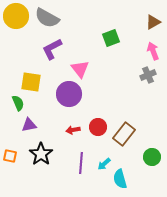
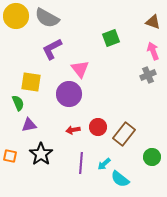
brown triangle: rotated 49 degrees clockwise
cyan semicircle: rotated 36 degrees counterclockwise
